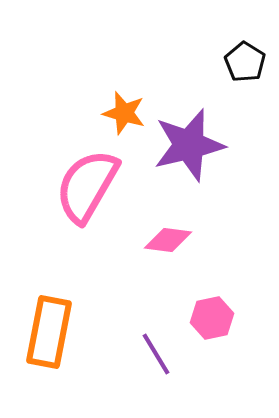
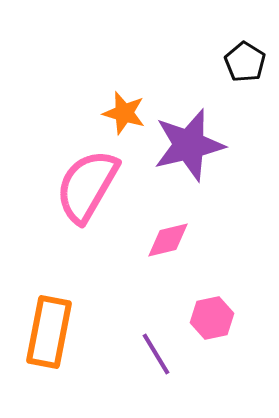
pink diamond: rotated 21 degrees counterclockwise
